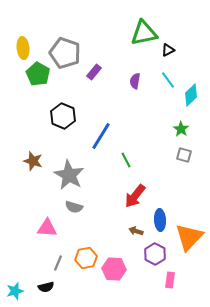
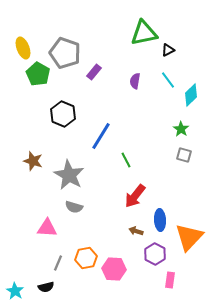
yellow ellipse: rotated 15 degrees counterclockwise
black hexagon: moved 2 px up
cyan star: rotated 24 degrees counterclockwise
